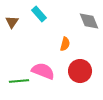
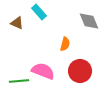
cyan rectangle: moved 2 px up
brown triangle: moved 5 px right, 1 px down; rotated 40 degrees counterclockwise
